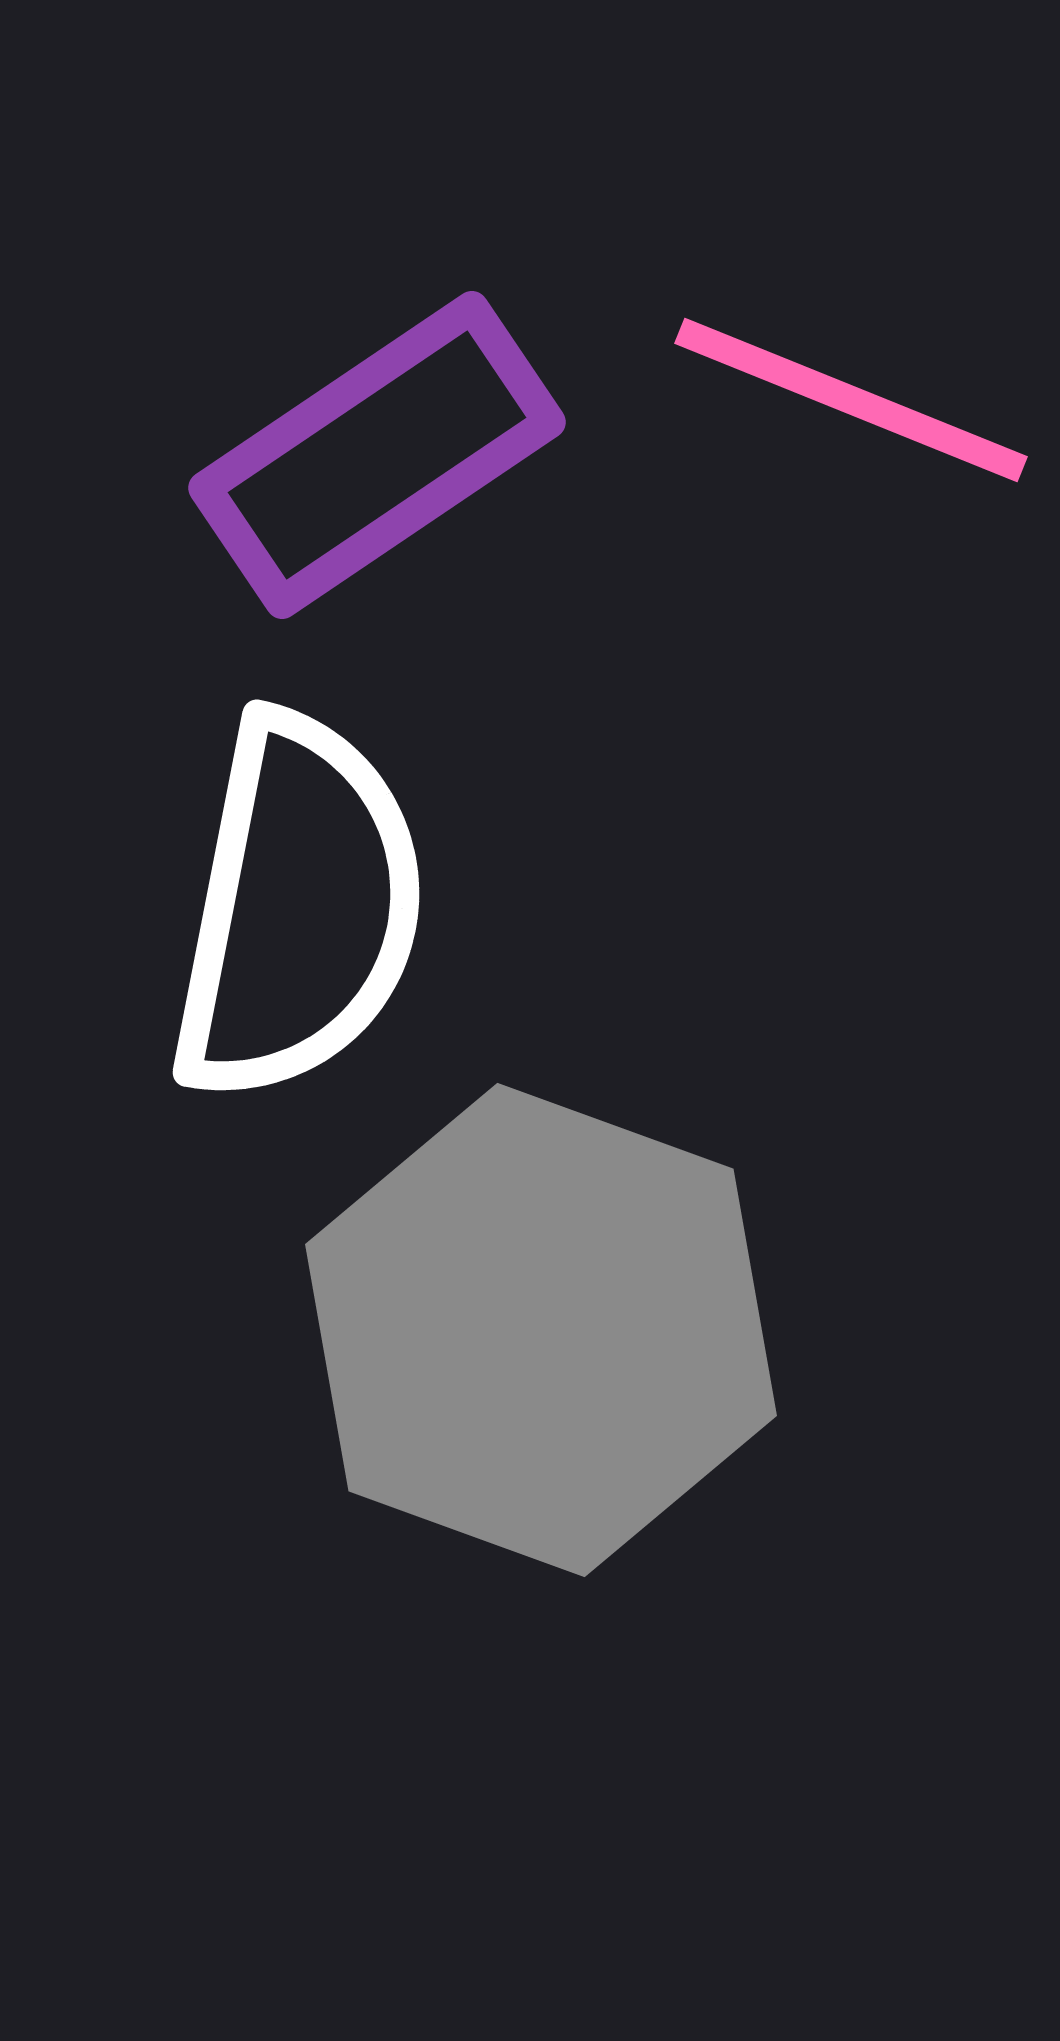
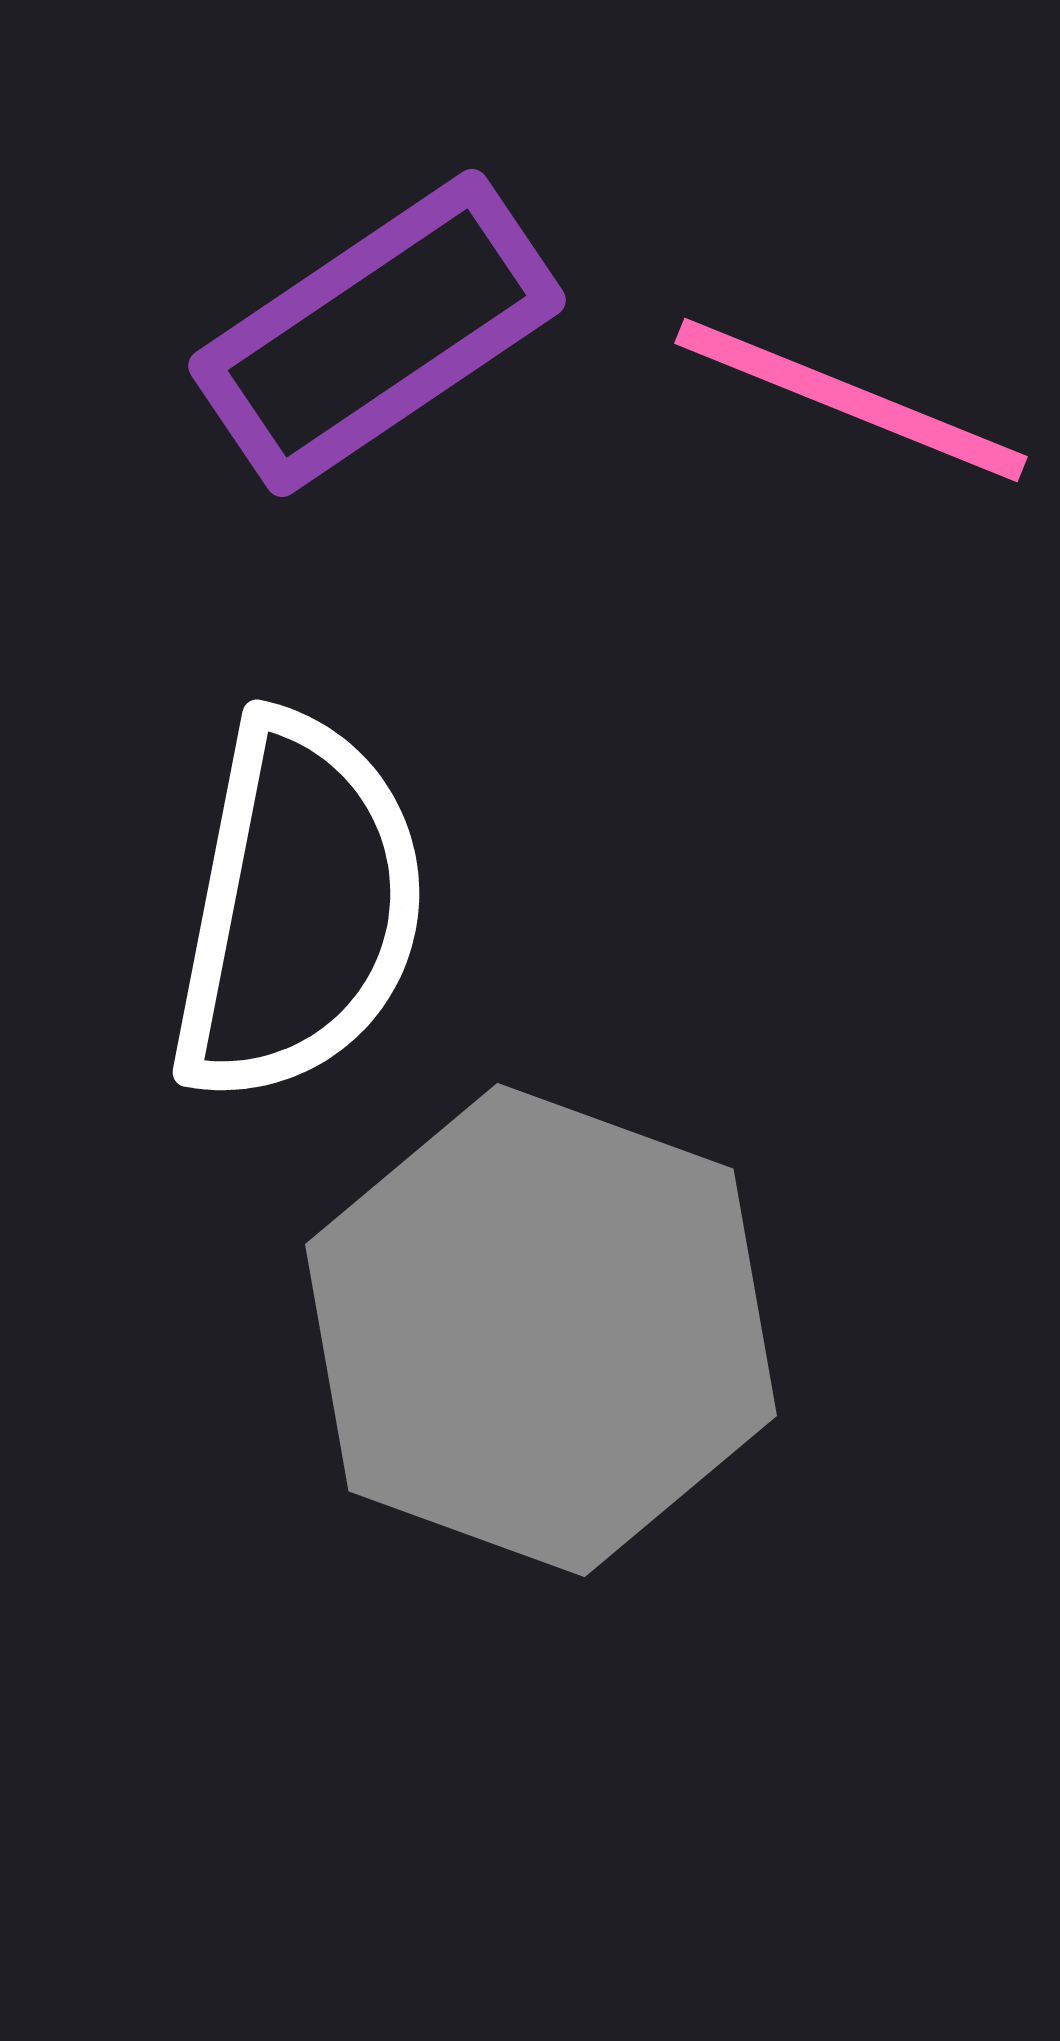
purple rectangle: moved 122 px up
